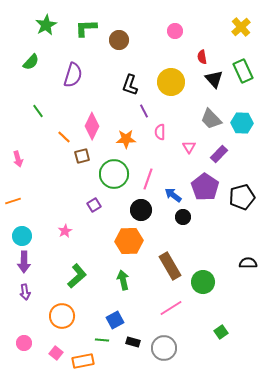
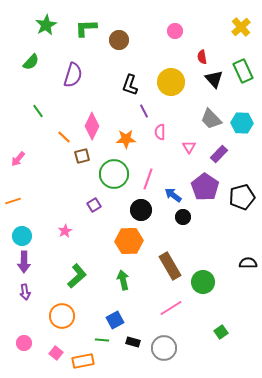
pink arrow at (18, 159): rotated 56 degrees clockwise
